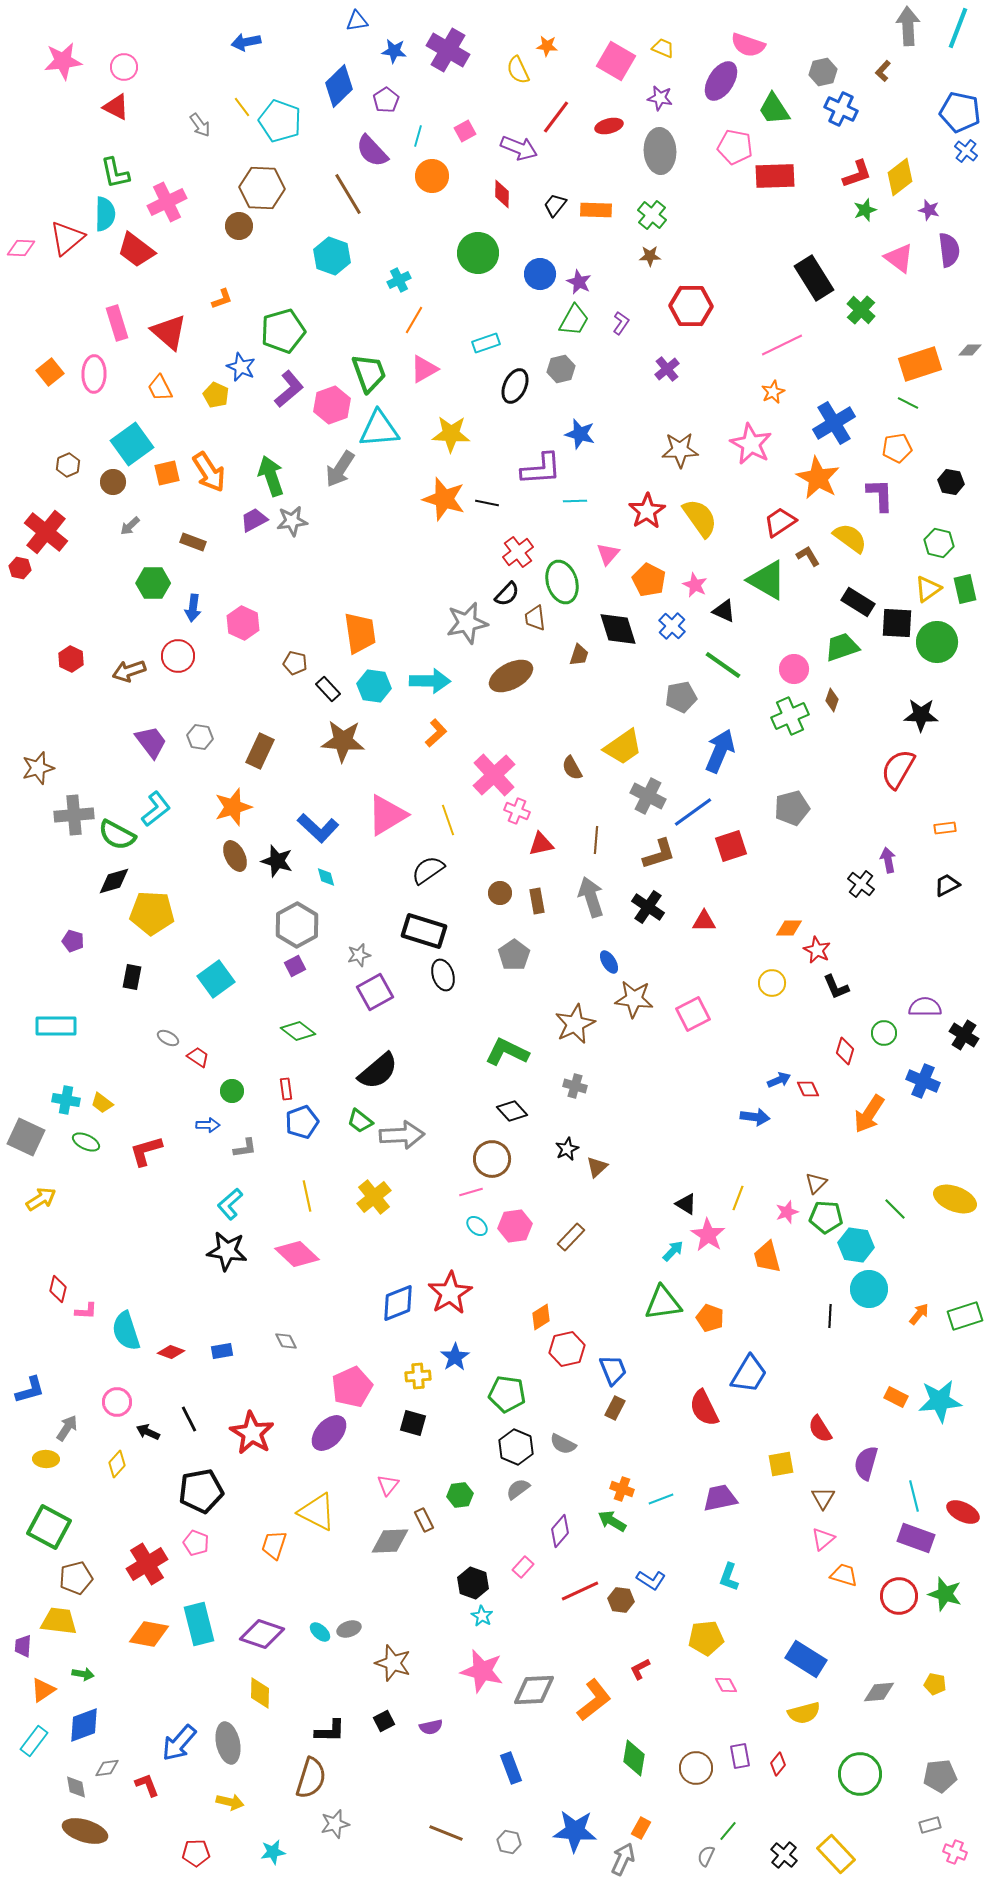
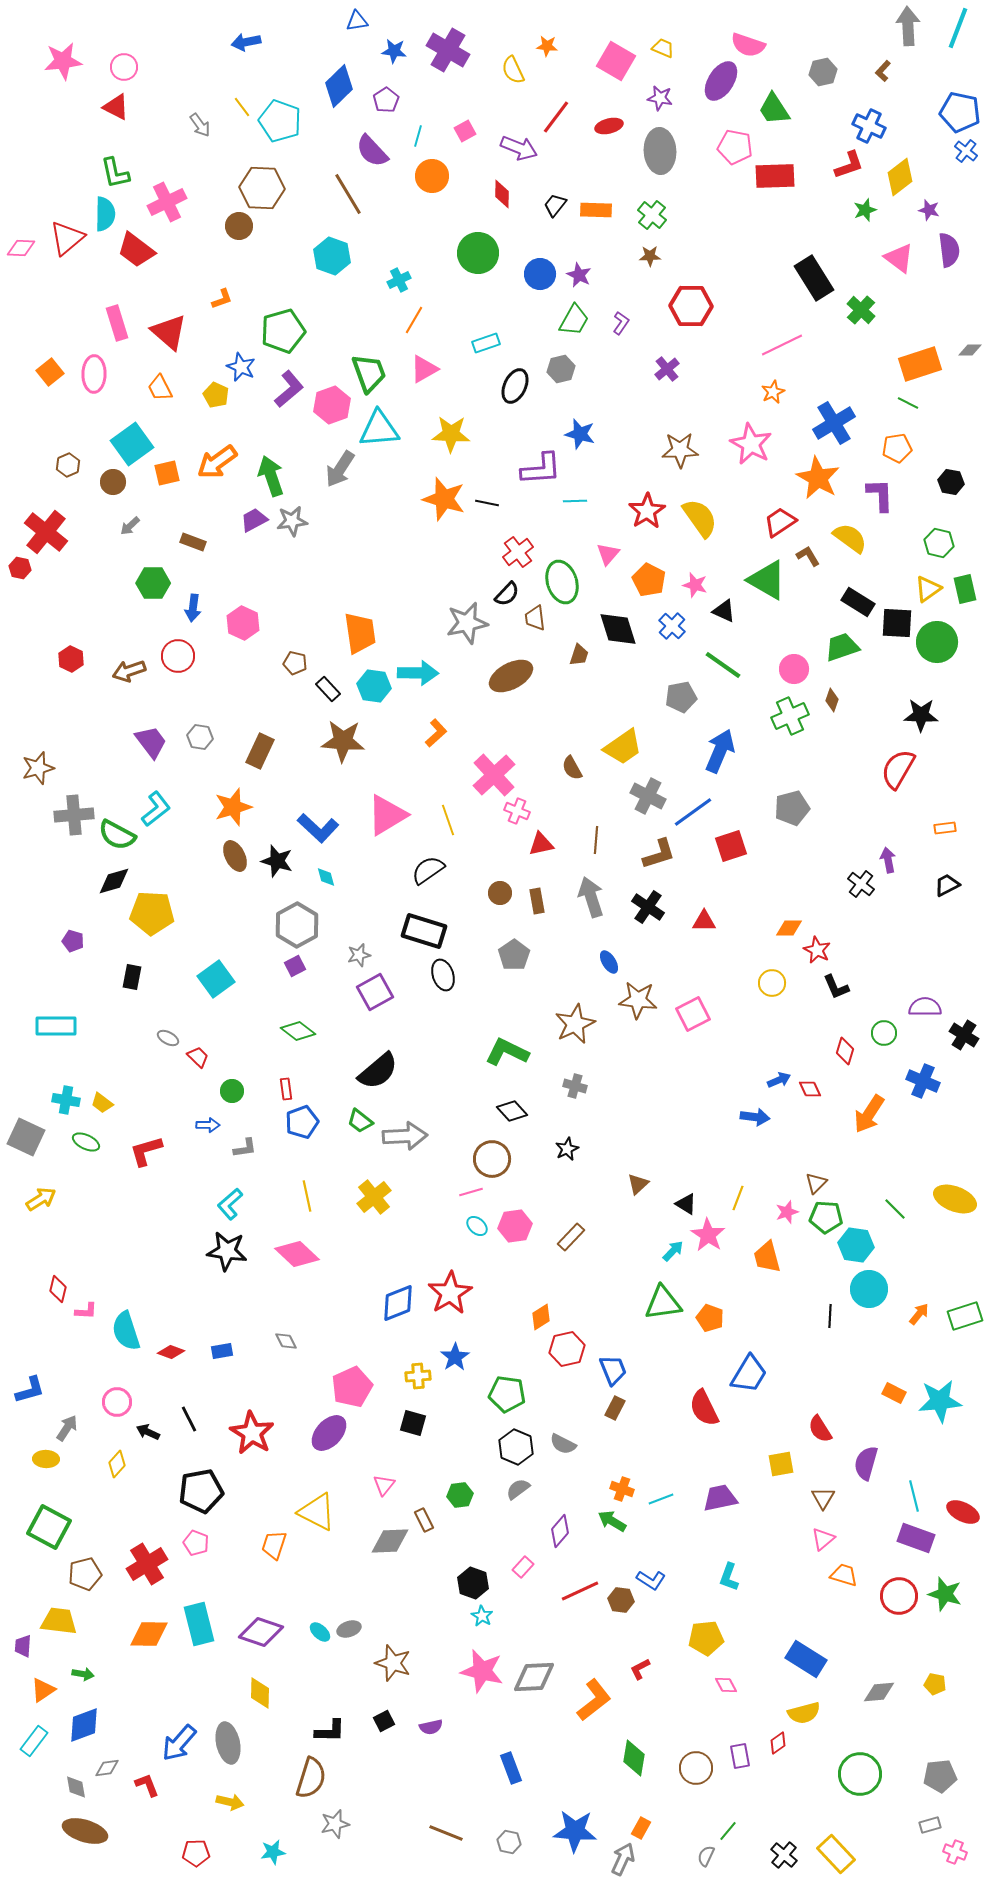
yellow semicircle at (518, 70): moved 5 px left
blue cross at (841, 109): moved 28 px right, 17 px down
red L-shape at (857, 174): moved 8 px left, 9 px up
purple star at (579, 282): moved 7 px up
orange arrow at (209, 472): moved 8 px right, 10 px up; rotated 87 degrees clockwise
pink star at (695, 585): rotated 10 degrees counterclockwise
cyan arrow at (430, 681): moved 12 px left, 8 px up
brown star at (634, 999): moved 4 px right, 1 px down
red trapezoid at (198, 1057): rotated 10 degrees clockwise
red diamond at (808, 1089): moved 2 px right
gray arrow at (402, 1135): moved 3 px right, 1 px down
brown triangle at (597, 1167): moved 41 px right, 17 px down
orange rectangle at (896, 1397): moved 2 px left, 4 px up
pink triangle at (388, 1485): moved 4 px left
brown pentagon at (76, 1578): moved 9 px right, 4 px up
orange diamond at (149, 1634): rotated 9 degrees counterclockwise
purple diamond at (262, 1634): moved 1 px left, 2 px up
gray diamond at (534, 1690): moved 13 px up
red diamond at (778, 1764): moved 21 px up; rotated 15 degrees clockwise
